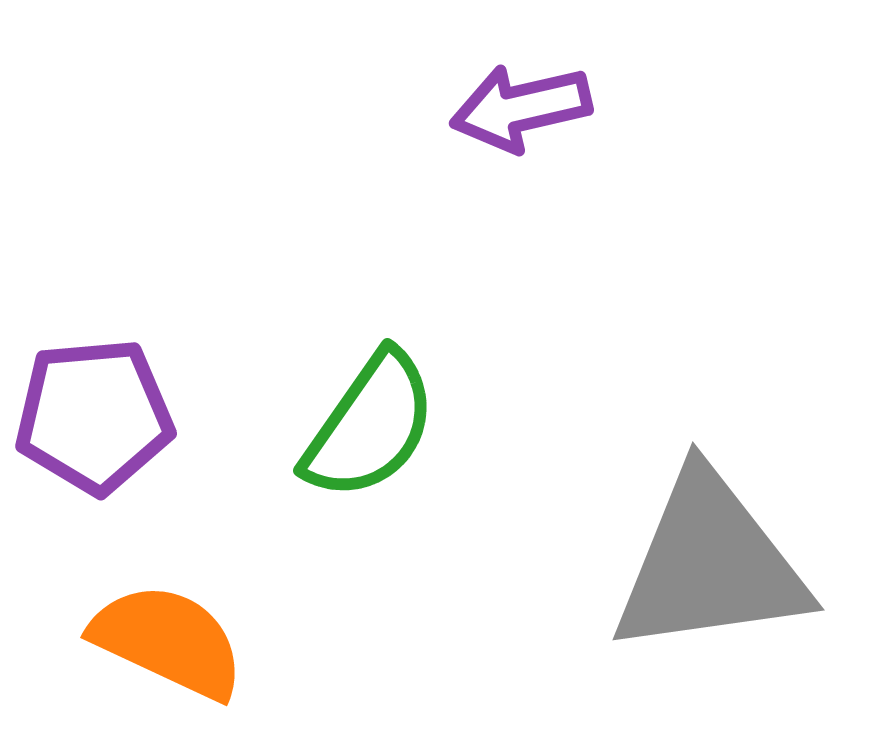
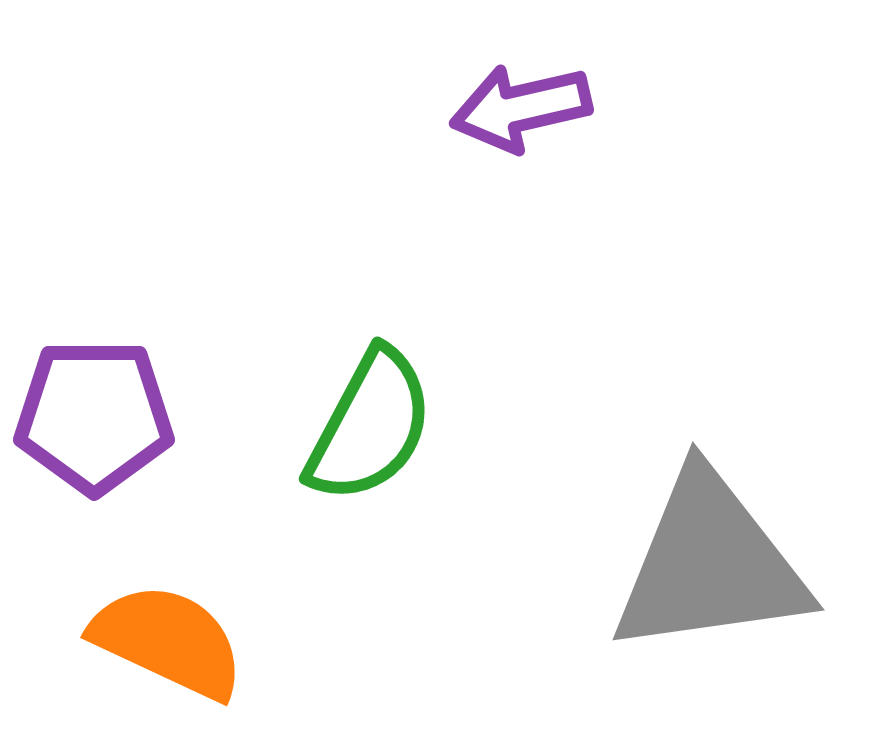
purple pentagon: rotated 5 degrees clockwise
green semicircle: rotated 7 degrees counterclockwise
